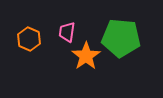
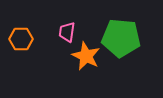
orange hexagon: moved 8 px left; rotated 25 degrees counterclockwise
orange star: rotated 12 degrees counterclockwise
